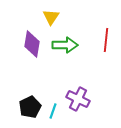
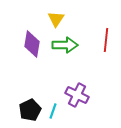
yellow triangle: moved 5 px right, 2 px down
purple cross: moved 1 px left, 4 px up
black pentagon: moved 3 px down
